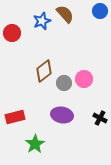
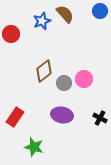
red circle: moved 1 px left, 1 px down
red rectangle: rotated 42 degrees counterclockwise
green star: moved 1 px left, 3 px down; rotated 24 degrees counterclockwise
